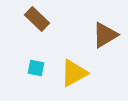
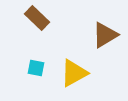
brown rectangle: moved 1 px up
